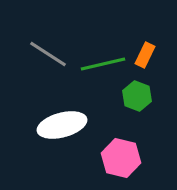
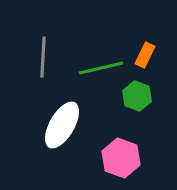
gray line: moved 5 px left, 3 px down; rotated 60 degrees clockwise
green line: moved 2 px left, 4 px down
white ellipse: rotated 45 degrees counterclockwise
pink hexagon: rotated 6 degrees clockwise
